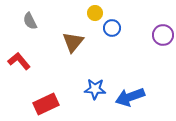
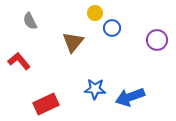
purple circle: moved 6 px left, 5 px down
